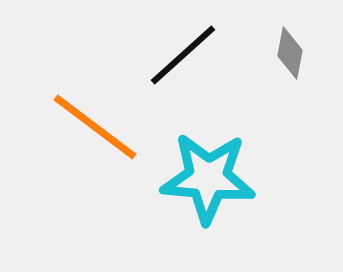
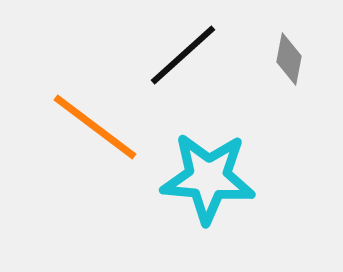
gray diamond: moved 1 px left, 6 px down
